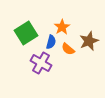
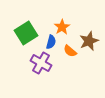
orange semicircle: moved 2 px right, 2 px down
